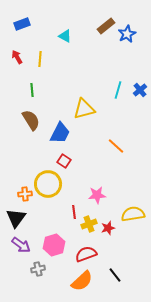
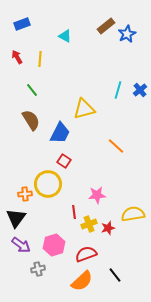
green line: rotated 32 degrees counterclockwise
